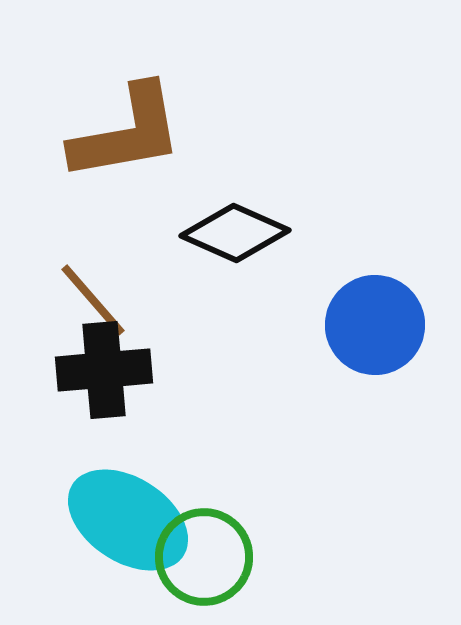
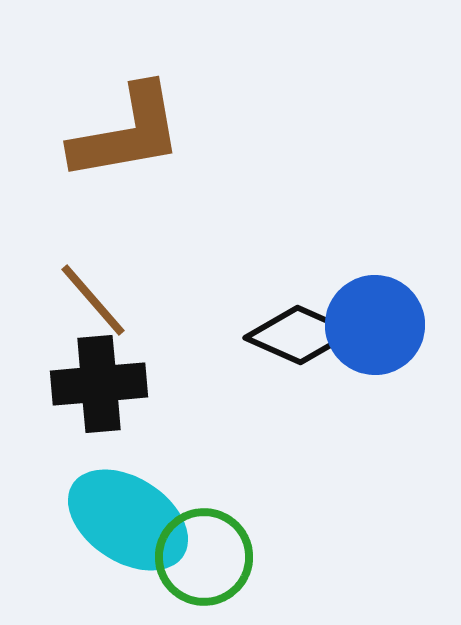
black diamond: moved 64 px right, 102 px down
black cross: moved 5 px left, 14 px down
